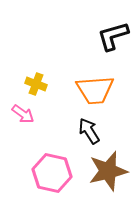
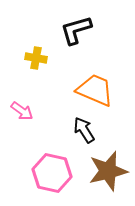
black L-shape: moved 37 px left, 6 px up
yellow cross: moved 26 px up; rotated 10 degrees counterclockwise
orange trapezoid: rotated 153 degrees counterclockwise
pink arrow: moved 1 px left, 3 px up
black arrow: moved 5 px left, 1 px up
